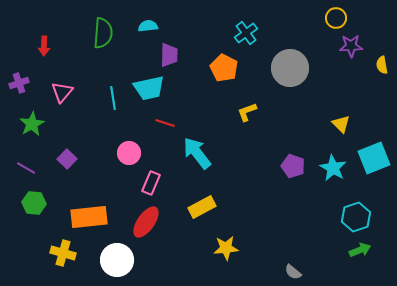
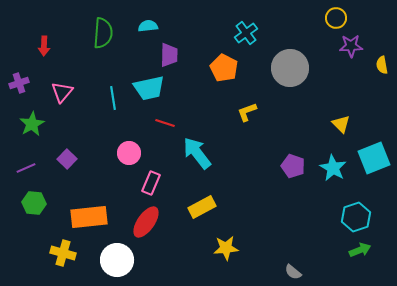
purple line: rotated 54 degrees counterclockwise
